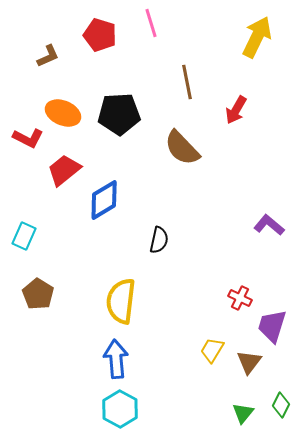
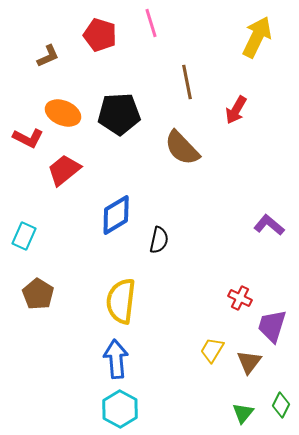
blue diamond: moved 12 px right, 15 px down
